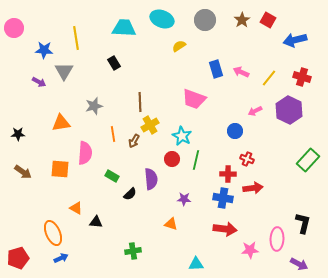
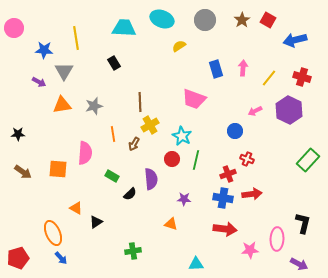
pink arrow at (241, 72): moved 2 px right, 4 px up; rotated 70 degrees clockwise
orange triangle at (61, 123): moved 1 px right, 18 px up
brown arrow at (134, 141): moved 3 px down
orange square at (60, 169): moved 2 px left
red cross at (228, 174): rotated 21 degrees counterclockwise
red arrow at (253, 188): moved 1 px left, 6 px down
black triangle at (96, 222): rotated 40 degrees counterclockwise
blue arrow at (61, 258): rotated 72 degrees clockwise
